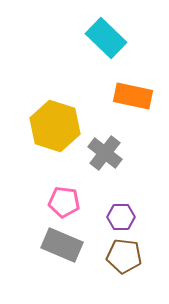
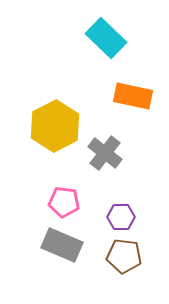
yellow hexagon: rotated 15 degrees clockwise
